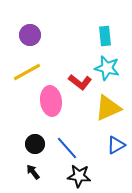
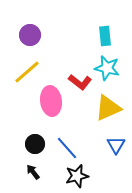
yellow line: rotated 12 degrees counterclockwise
blue triangle: rotated 30 degrees counterclockwise
black star: moved 2 px left; rotated 20 degrees counterclockwise
